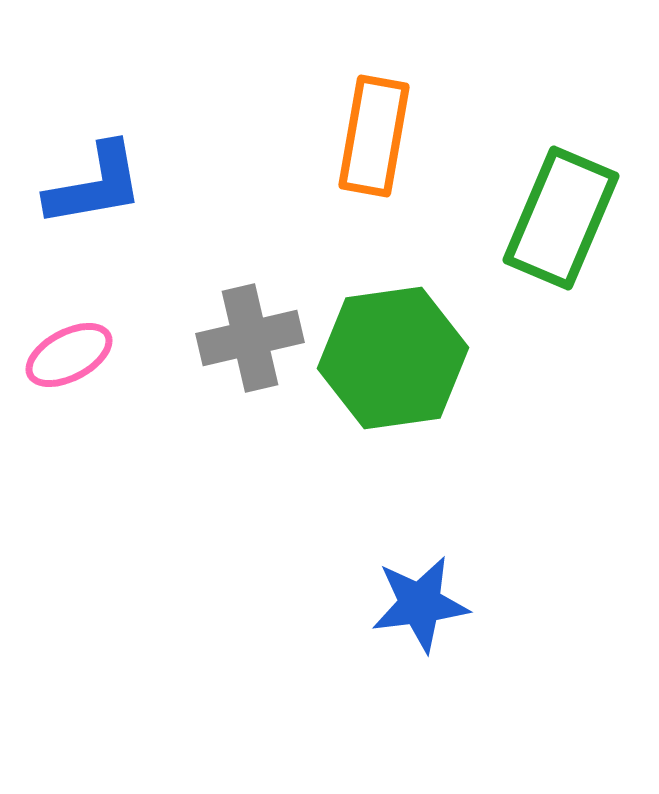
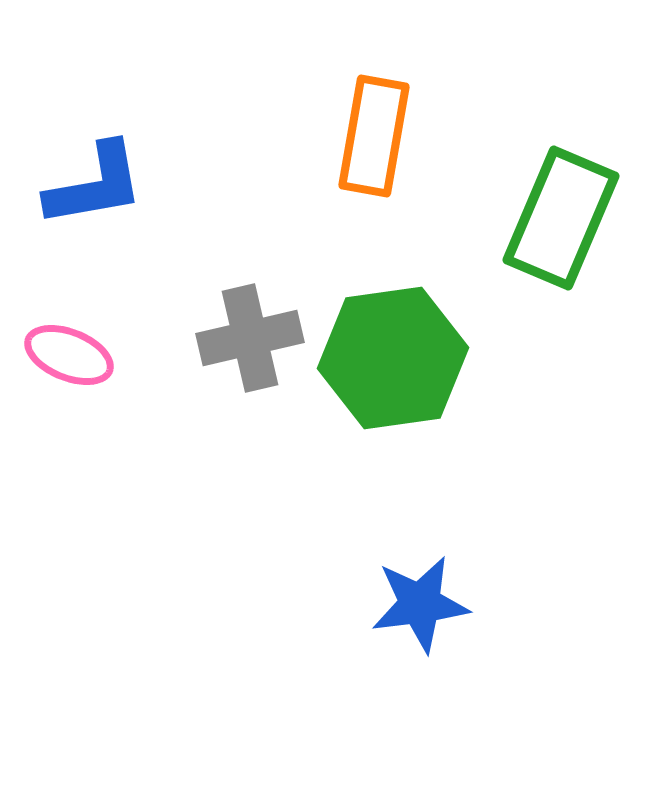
pink ellipse: rotated 50 degrees clockwise
